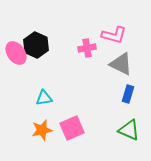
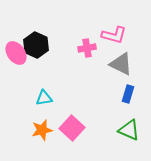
pink square: rotated 25 degrees counterclockwise
